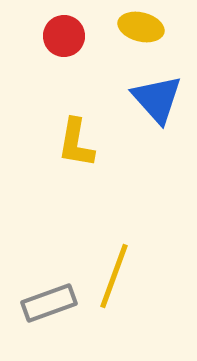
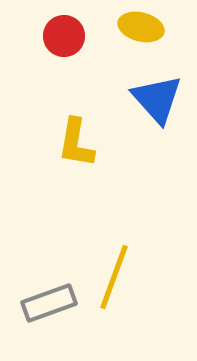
yellow line: moved 1 px down
